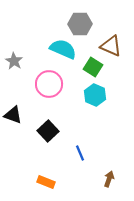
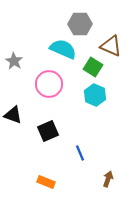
black square: rotated 20 degrees clockwise
brown arrow: moved 1 px left
